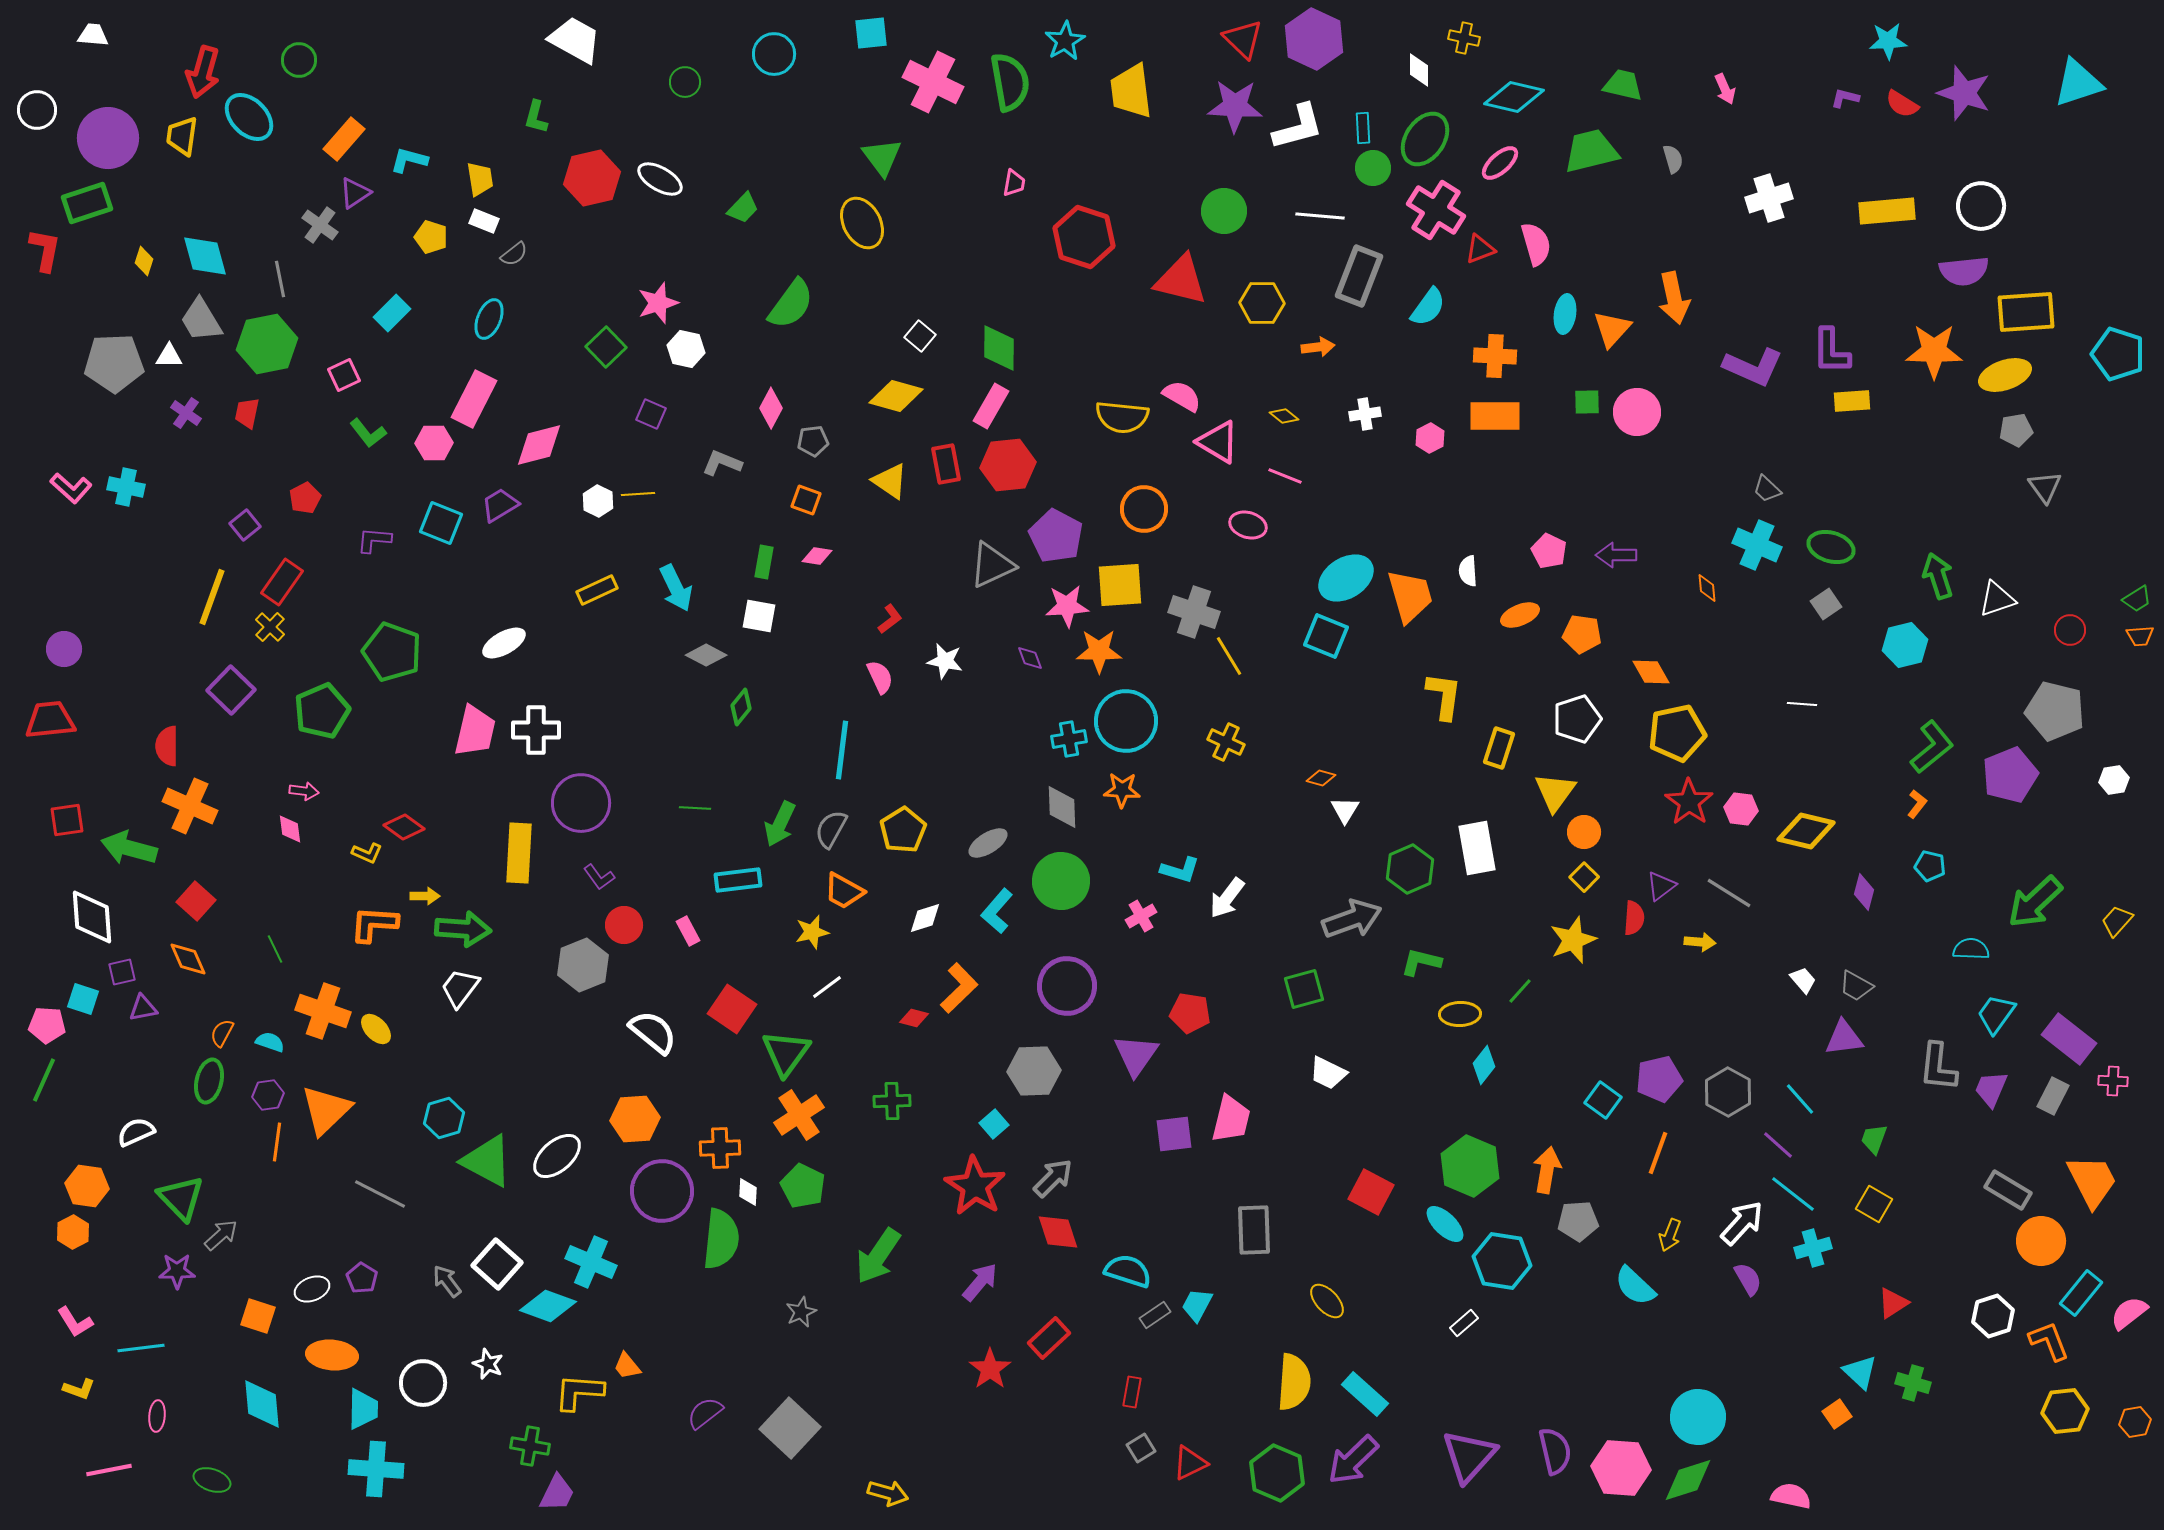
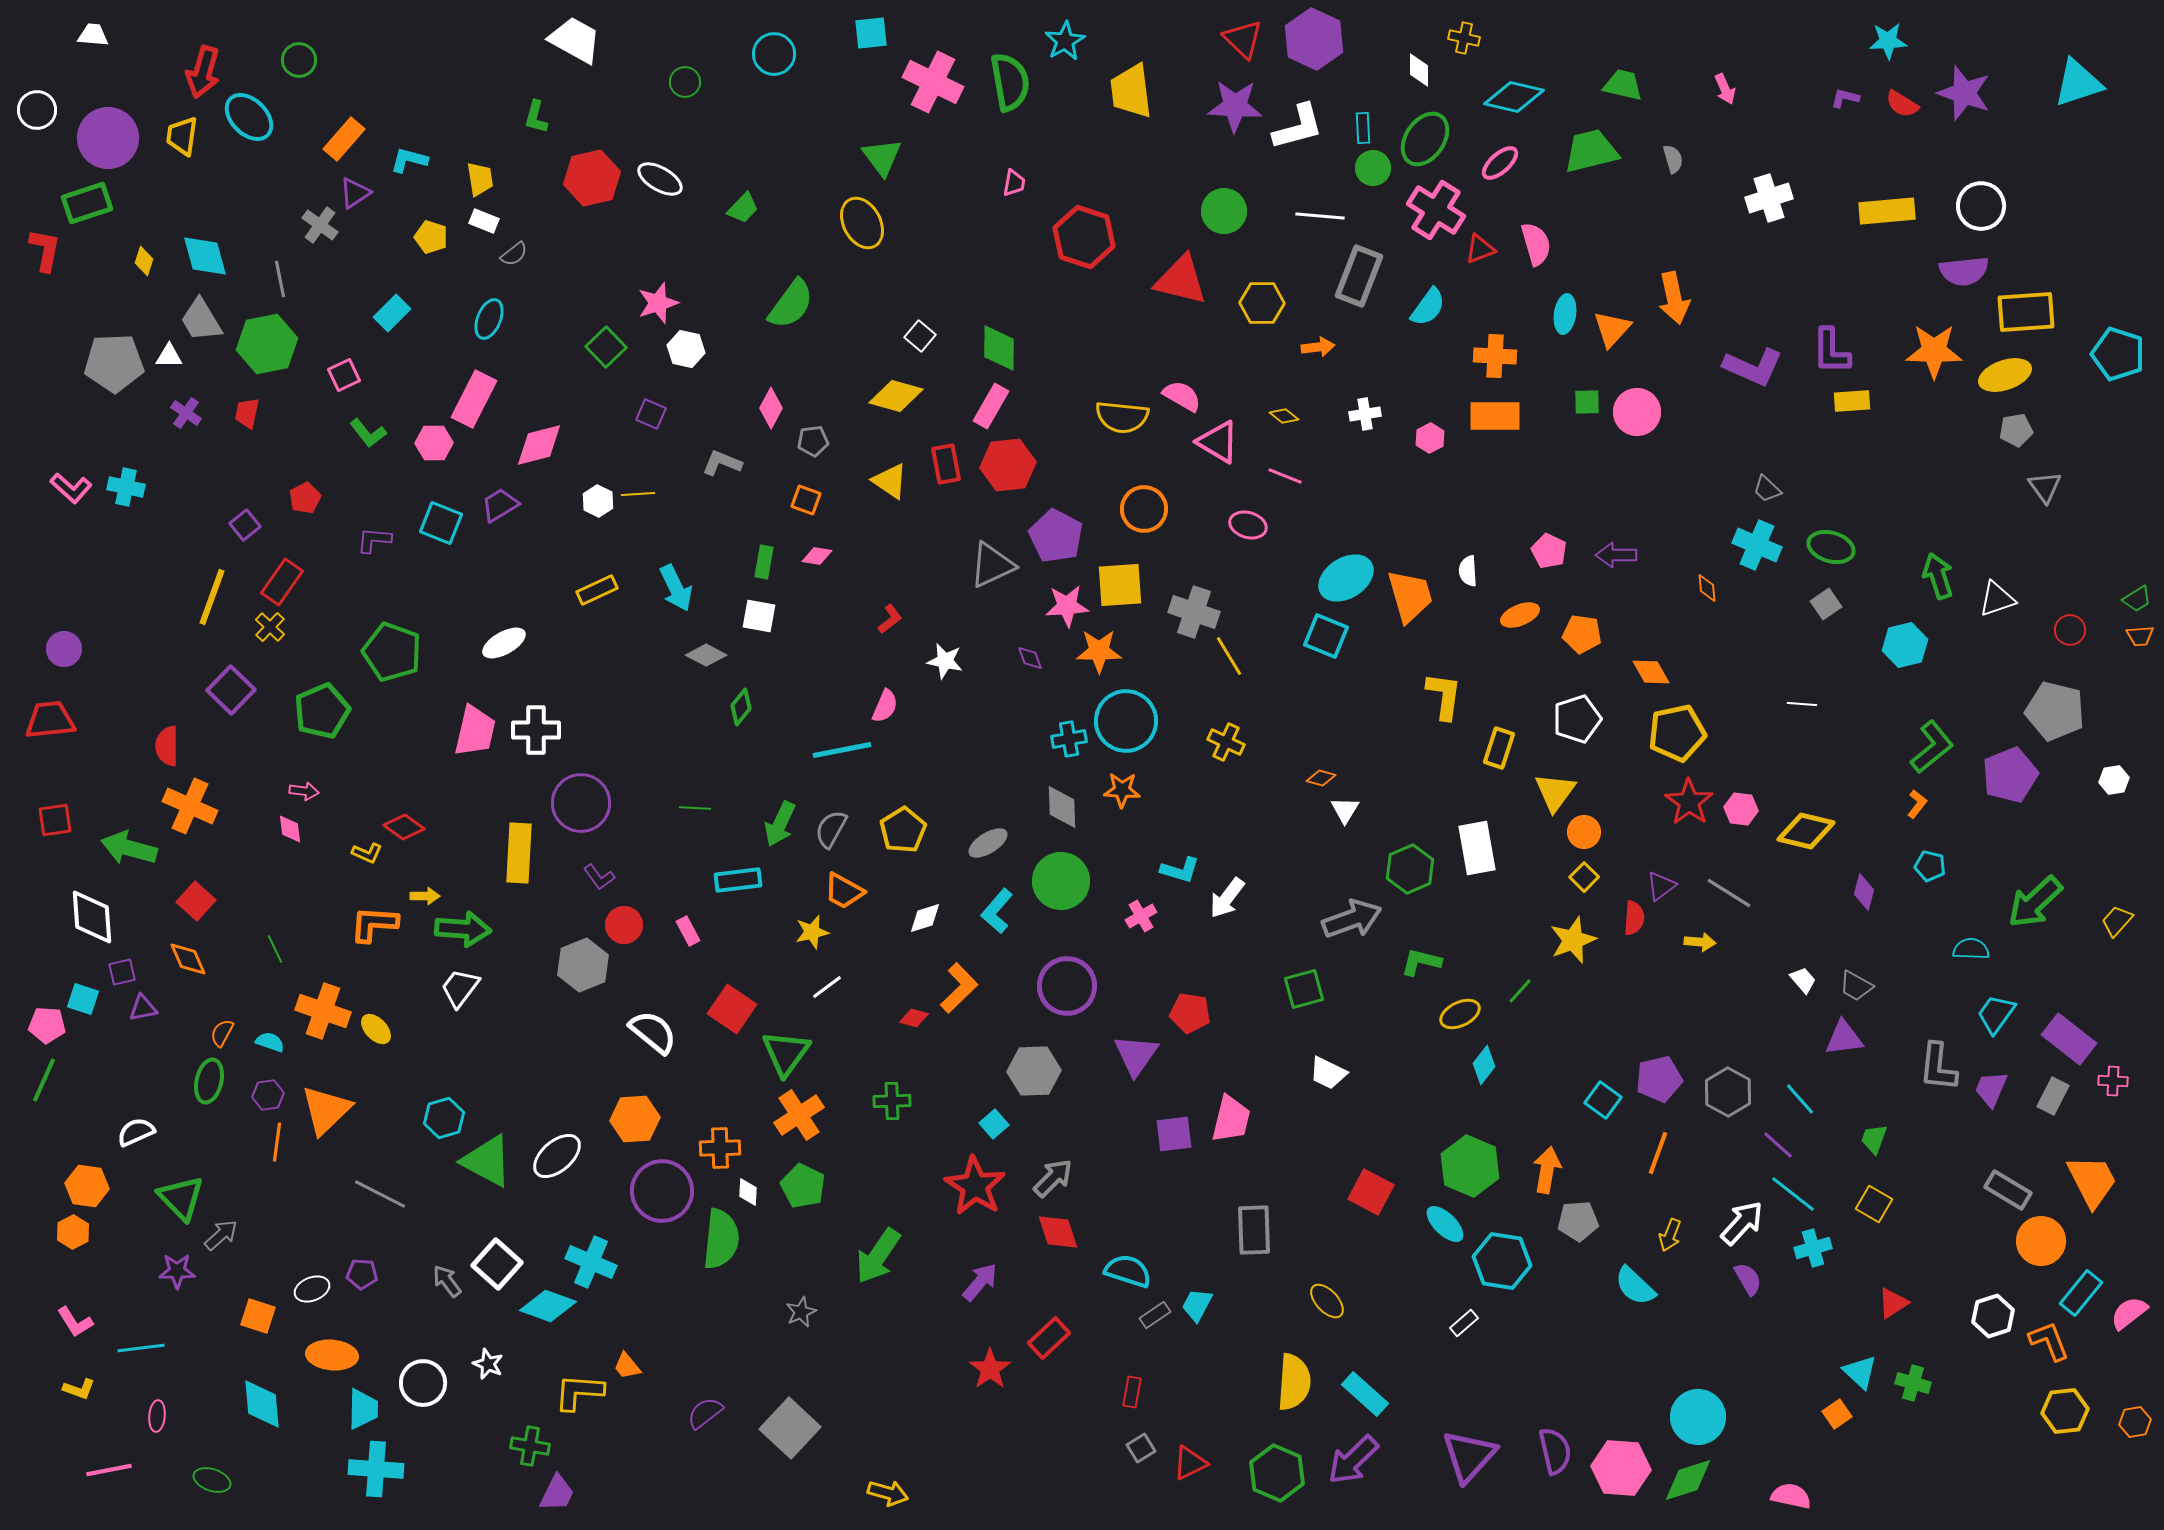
pink semicircle at (880, 677): moved 5 px right, 29 px down; rotated 48 degrees clockwise
cyan line at (842, 750): rotated 72 degrees clockwise
red square at (67, 820): moved 12 px left
yellow ellipse at (1460, 1014): rotated 24 degrees counterclockwise
purple pentagon at (362, 1278): moved 4 px up; rotated 28 degrees counterclockwise
